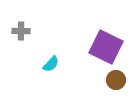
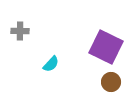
gray cross: moved 1 px left
brown circle: moved 5 px left, 2 px down
